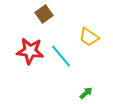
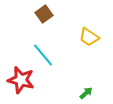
red star: moved 9 px left, 29 px down; rotated 8 degrees clockwise
cyan line: moved 18 px left, 1 px up
